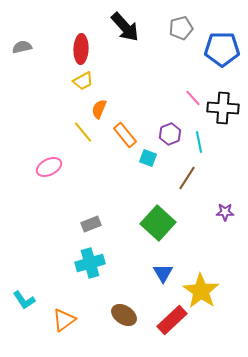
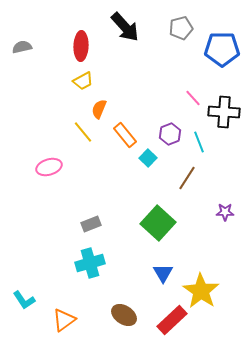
red ellipse: moved 3 px up
black cross: moved 1 px right, 4 px down
cyan line: rotated 10 degrees counterclockwise
cyan square: rotated 24 degrees clockwise
pink ellipse: rotated 10 degrees clockwise
